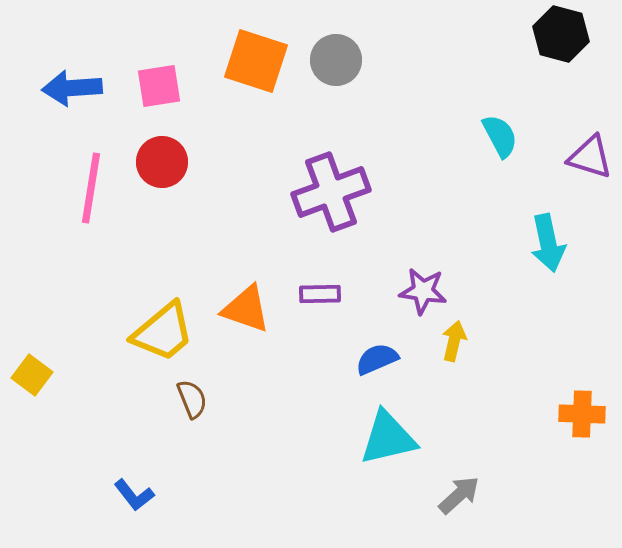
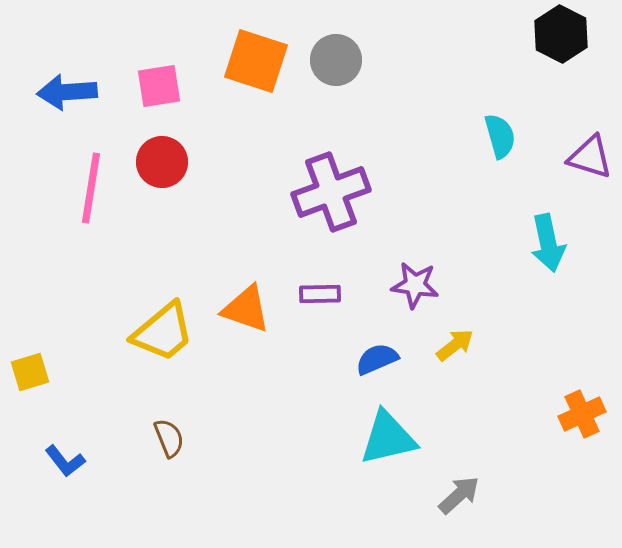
black hexagon: rotated 12 degrees clockwise
blue arrow: moved 5 px left, 4 px down
cyan semicircle: rotated 12 degrees clockwise
purple star: moved 8 px left, 6 px up
yellow arrow: moved 1 px right, 4 px down; rotated 39 degrees clockwise
yellow square: moved 2 px left, 3 px up; rotated 36 degrees clockwise
brown semicircle: moved 23 px left, 39 px down
orange cross: rotated 27 degrees counterclockwise
blue L-shape: moved 69 px left, 34 px up
